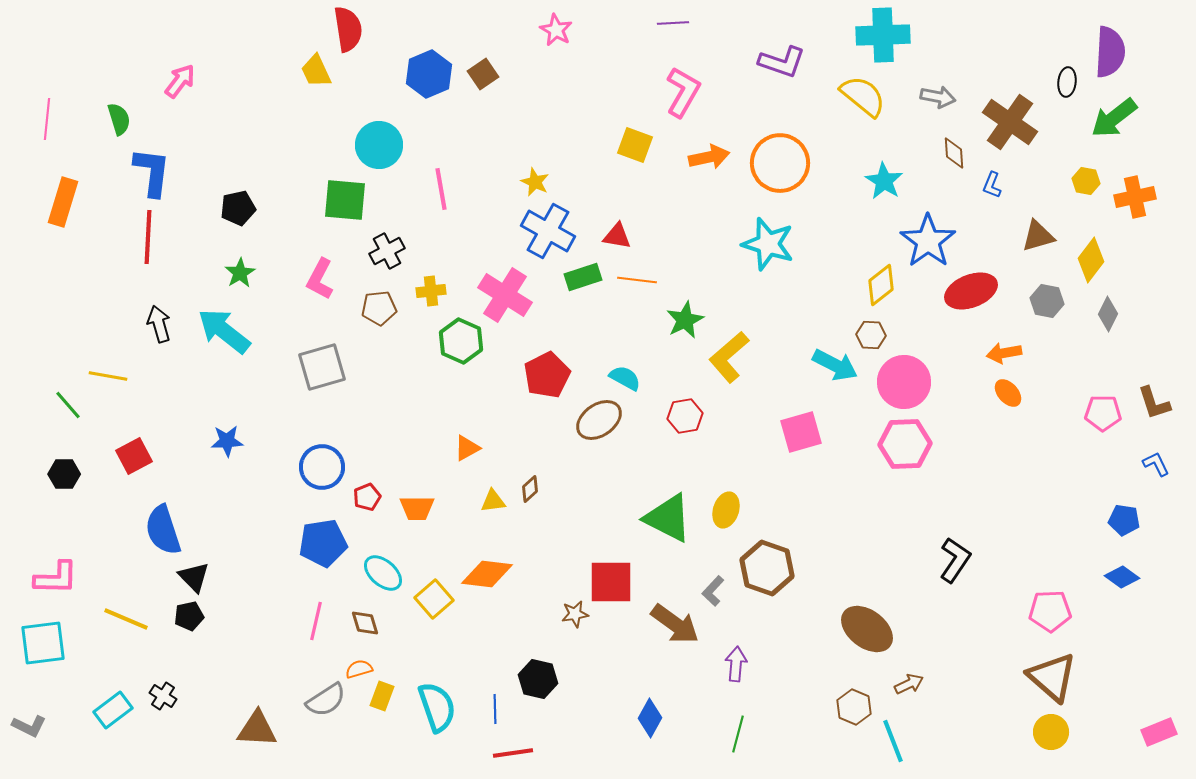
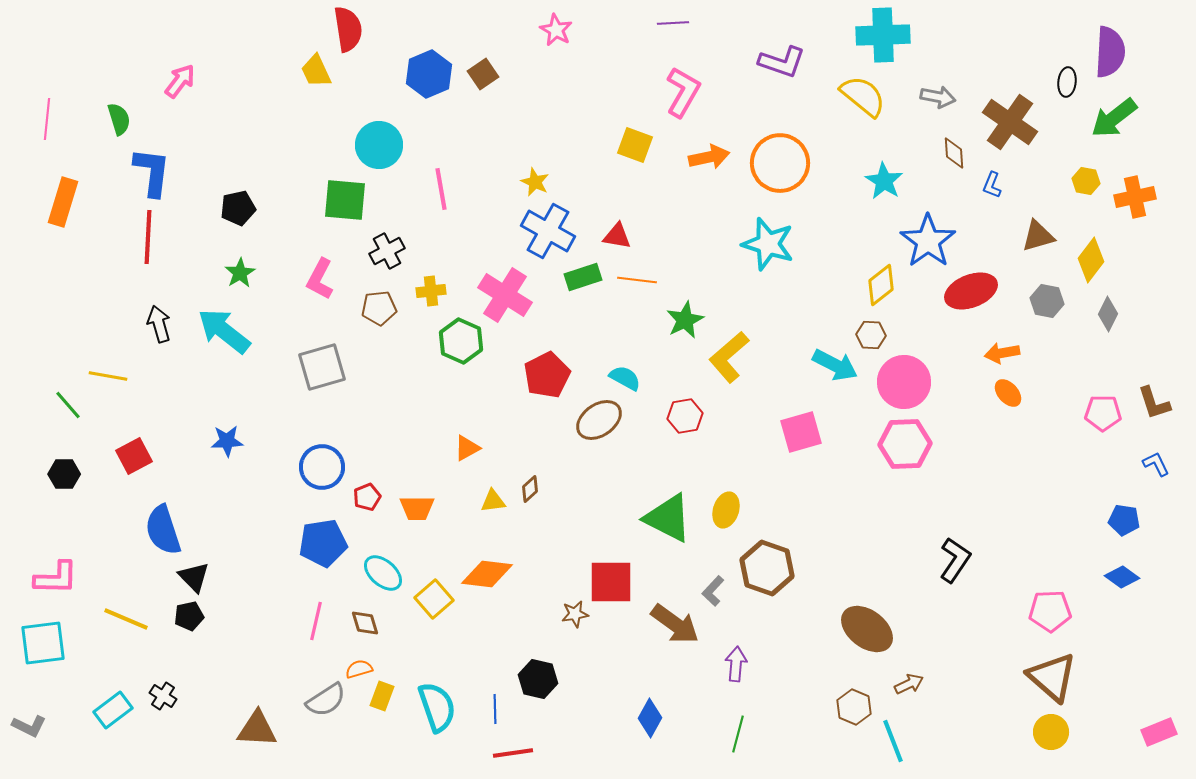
orange arrow at (1004, 353): moved 2 px left
